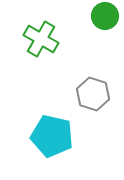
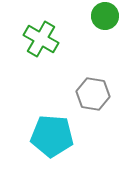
gray hexagon: rotated 8 degrees counterclockwise
cyan pentagon: rotated 9 degrees counterclockwise
